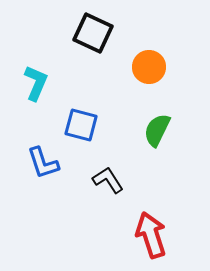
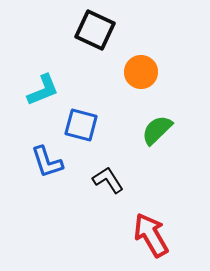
black square: moved 2 px right, 3 px up
orange circle: moved 8 px left, 5 px down
cyan L-shape: moved 7 px right, 7 px down; rotated 45 degrees clockwise
green semicircle: rotated 20 degrees clockwise
blue L-shape: moved 4 px right, 1 px up
red arrow: rotated 12 degrees counterclockwise
